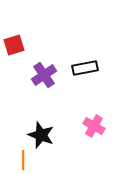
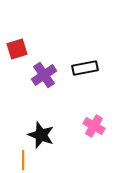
red square: moved 3 px right, 4 px down
